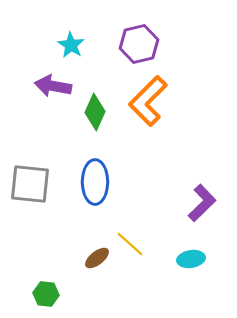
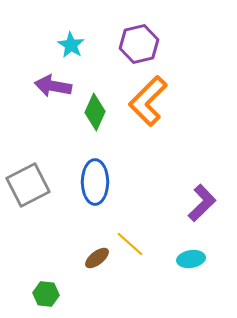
gray square: moved 2 px left, 1 px down; rotated 33 degrees counterclockwise
